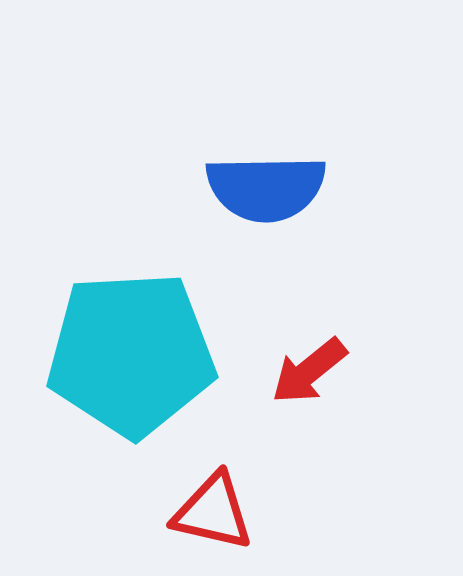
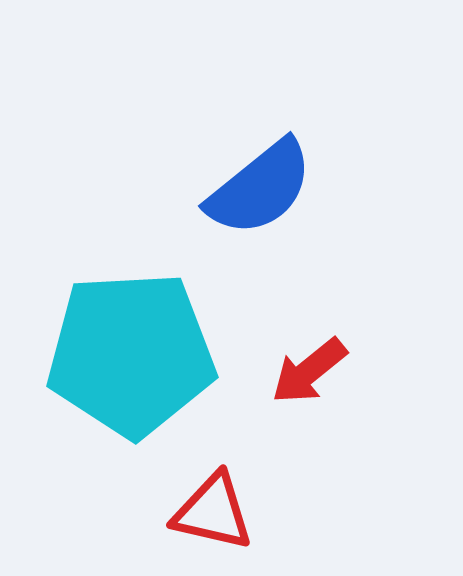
blue semicircle: moved 6 px left; rotated 38 degrees counterclockwise
